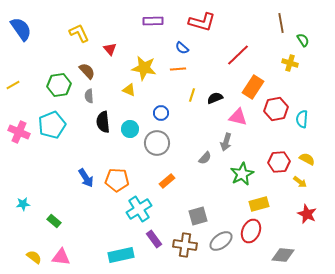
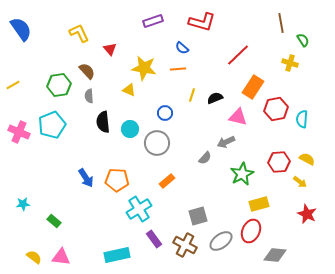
purple rectangle at (153, 21): rotated 18 degrees counterclockwise
blue circle at (161, 113): moved 4 px right
gray arrow at (226, 142): rotated 48 degrees clockwise
brown cross at (185, 245): rotated 20 degrees clockwise
cyan rectangle at (121, 255): moved 4 px left
gray diamond at (283, 255): moved 8 px left
